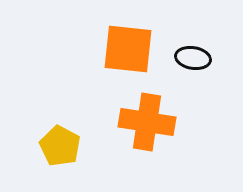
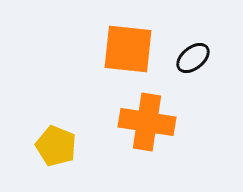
black ellipse: rotated 48 degrees counterclockwise
yellow pentagon: moved 4 px left; rotated 6 degrees counterclockwise
